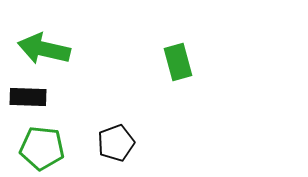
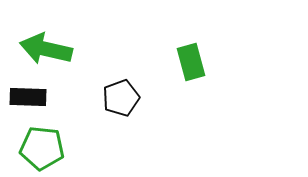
green arrow: moved 2 px right
green rectangle: moved 13 px right
black pentagon: moved 5 px right, 45 px up
